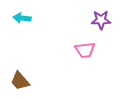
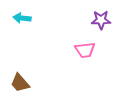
brown trapezoid: moved 2 px down
